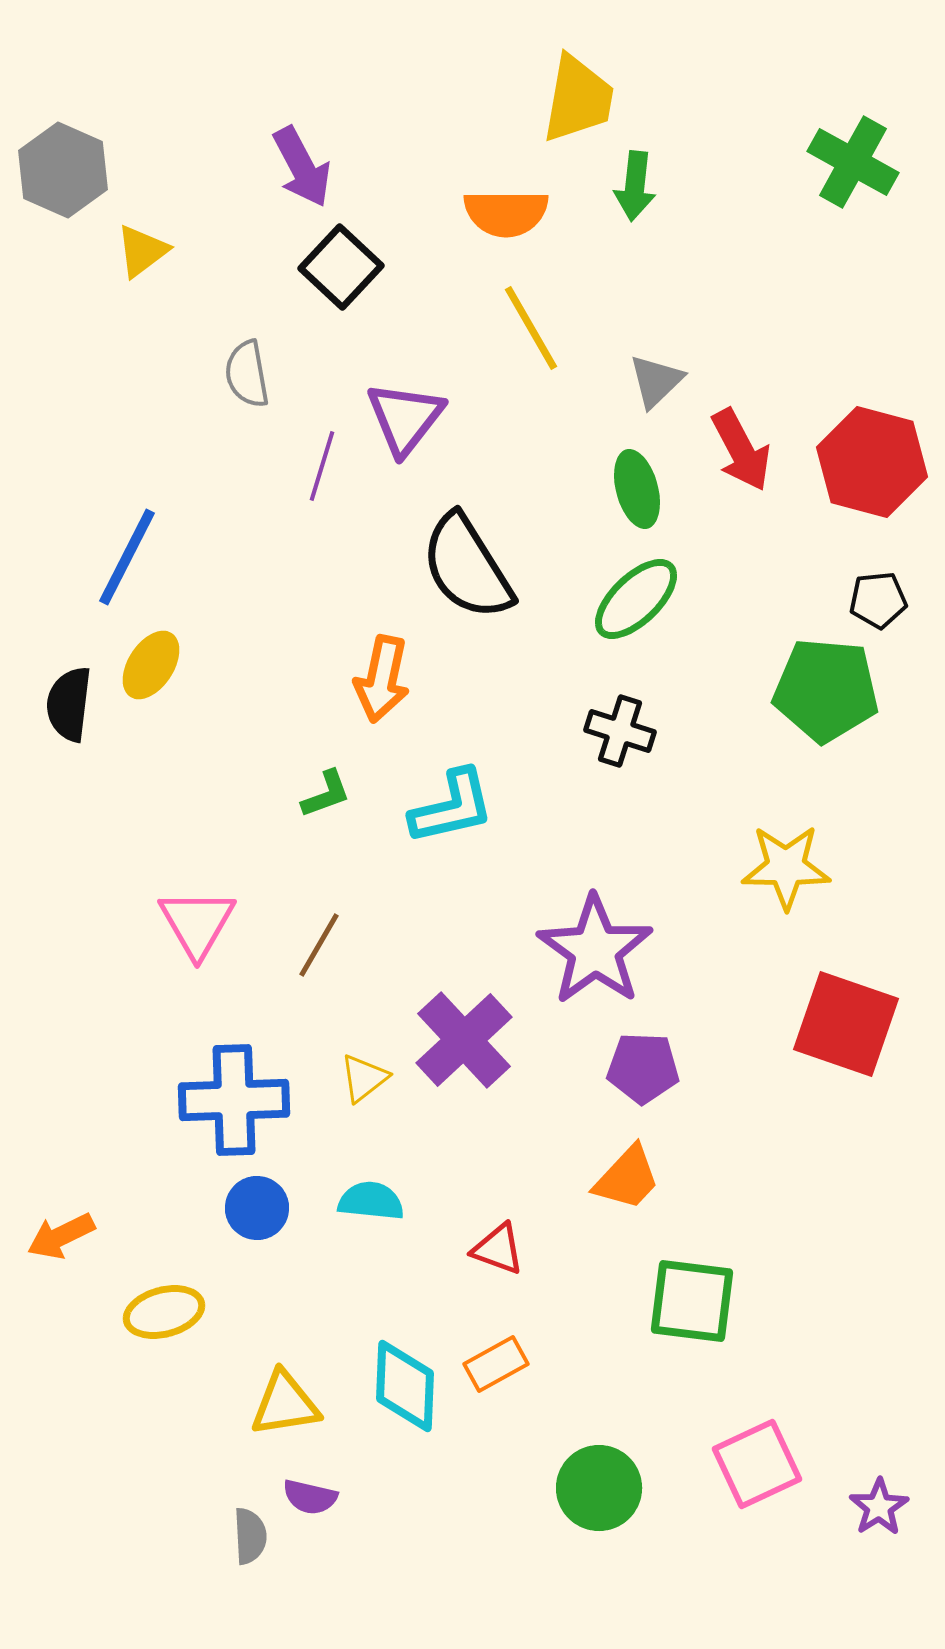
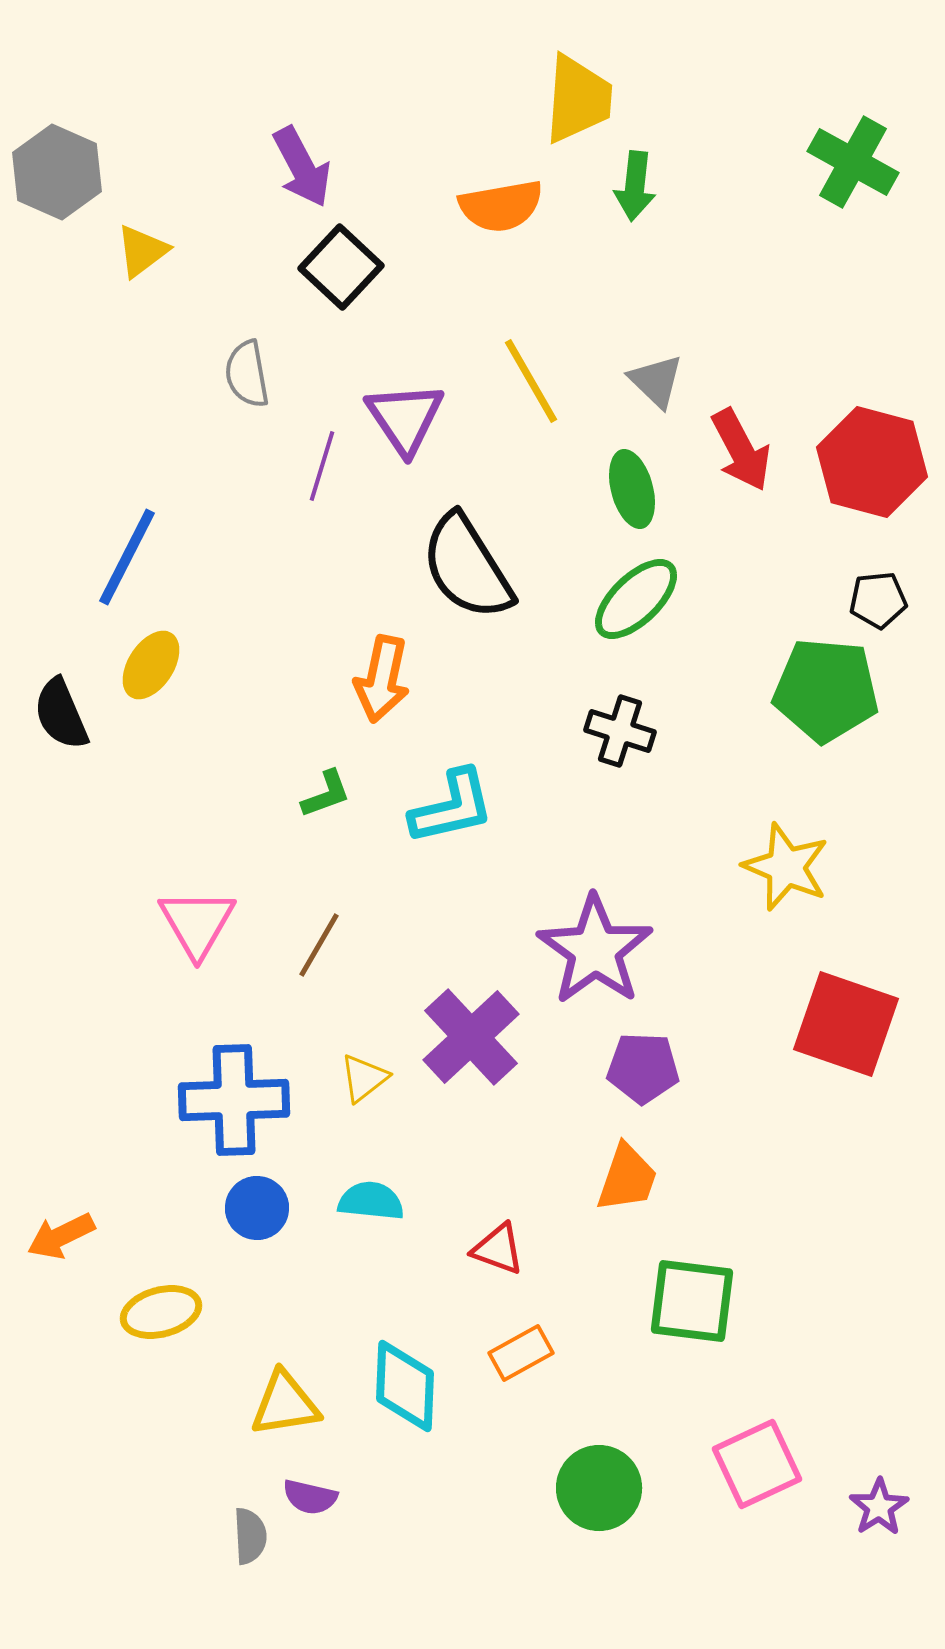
yellow trapezoid at (578, 99): rotated 6 degrees counterclockwise
gray hexagon at (63, 170): moved 6 px left, 2 px down
orange semicircle at (506, 213): moved 5 px left, 7 px up; rotated 10 degrees counterclockwise
yellow line at (531, 328): moved 53 px down
gray triangle at (656, 381): rotated 32 degrees counterclockwise
purple triangle at (405, 418): rotated 12 degrees counterclockwise
green ellipse at (637, 489): moved 5 px left
black semicircle at (69, 704): moved 8 px left, 10 px down; rotated 30 degrees counterclockwise
yellow star at (786, 867): rotated 22 degrees clockwise
purple cross at (464, 1040): moved 7 px right, 3 px up
orange trapezoid at (627, 1178): rotated 24 degrees counterclockwise
yellow ellipse at (164, 1312): moved 3 px left
orange rectangle at (496, 1364): moved 25 px right, 11 px up
